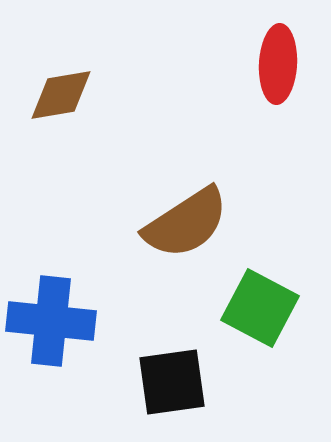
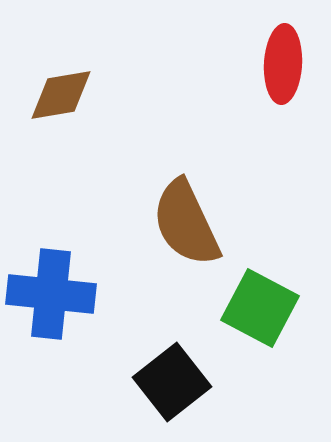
red ellipse: moved 5 px right
brown semicircle: rotated 98 degrees clockwise
blue cross: moved 27 px up
black square: rotated 30 degrees counterclockwise
